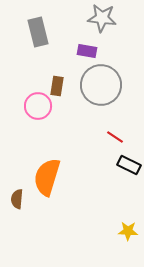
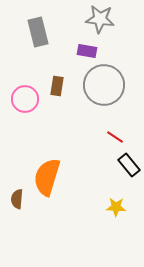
gray star: moved 2 px left, 1 px down
gray circle: moved 3 px right
pink circle: moved 13 px left, 7 px up
black rectangle: rotated 25 degrees clockwise
yellow star: moved 12 px left, 24 px up
